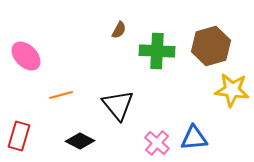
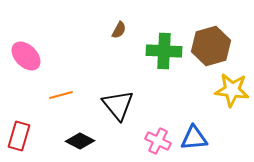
green cross: moved 7 px right
pink cross: moved 1 px right, 2 px up; rotated 15 degrees counterclockwise
